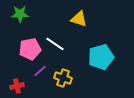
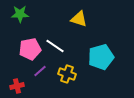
white line: moved 2 px down
yellow cross: moved 4 px right, 4 px up
